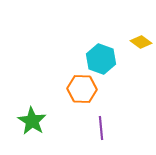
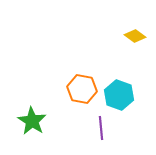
yellow diamond: moved 6 px left, 6 px up
cyan hexagon: moved 18 px right, 36 px down
orange hexagon: rotated 8 degrees clockwise
